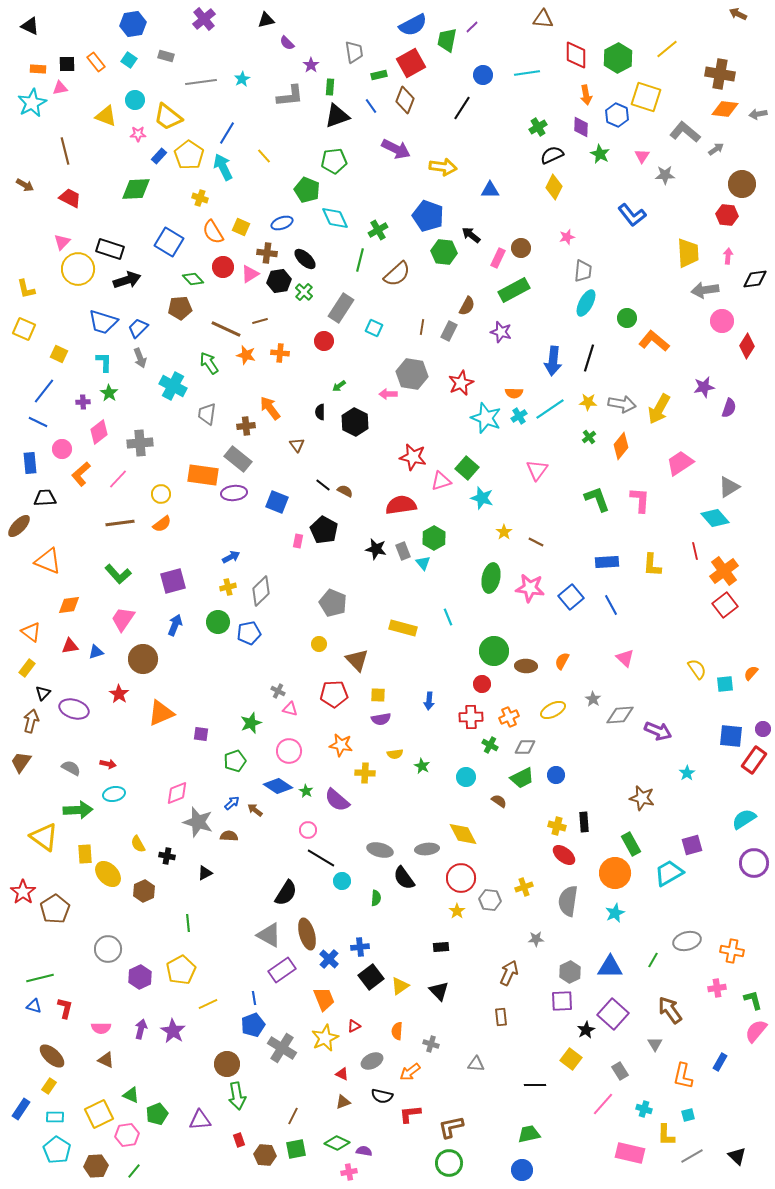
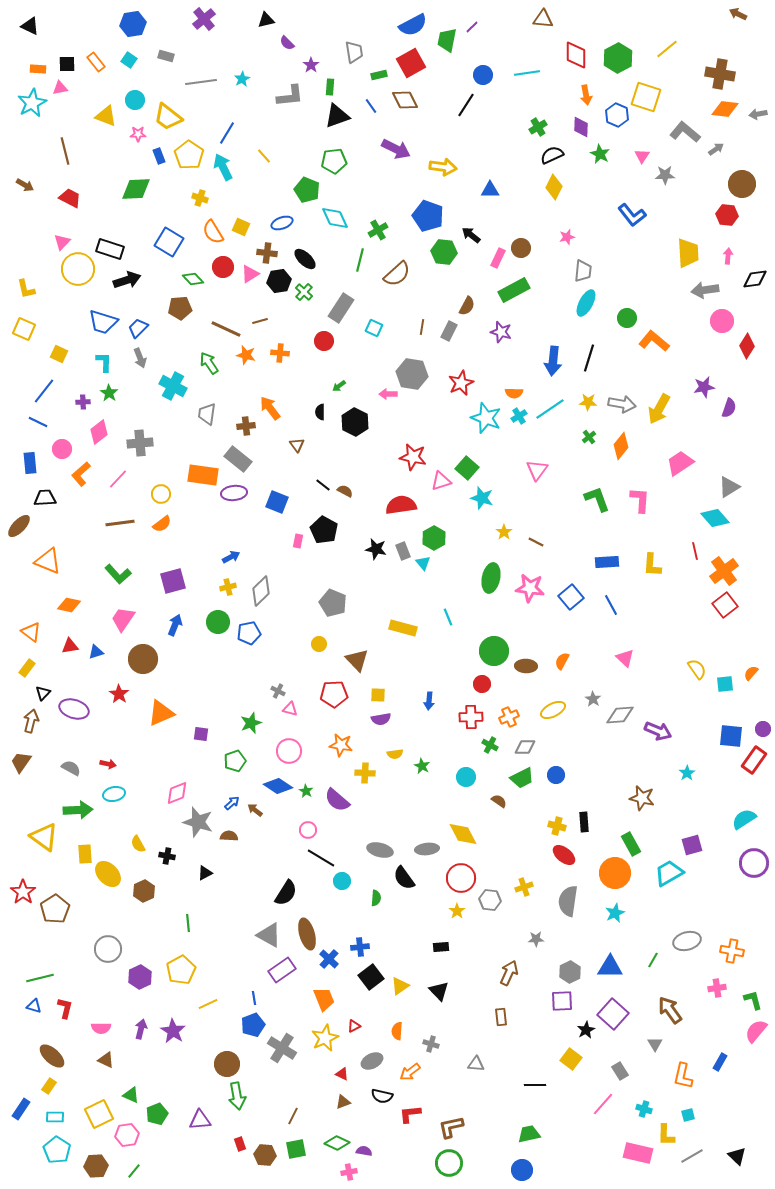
brown diamond at (405, 100): rotated 48 degrees counterclockwise
black line at (462, 108): moved 4 px right, 3 px up
blue rectangle at (159, 156): rotated 63 degrees counterclockwise
orange diamond at (69, 605): rotated 20 degrees clockwise
red rectangle at (239, 1140): moved 1 px right, 4 px down
pink rectangle at (630, 1153): moved 8 px right
